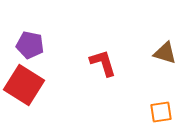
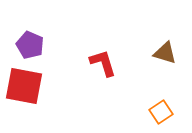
purple pentagon: rotated 12 degrees clockwise
red square: moved 1 px down; rotated 21 degrees counterclockwise
orange square: rotated 25 degrees counterclockwise
